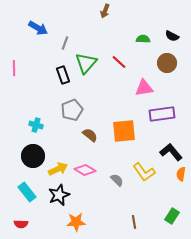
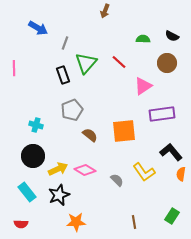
pink triangle: moved 1 px left, 2 px up; rotated 24 degrees counterclockwise
